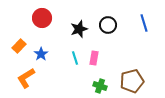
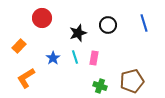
black star: moved 1 px left, 4 px down
blue star: moved 12 px right, 4 px down
cyan line: moved 1 px up
